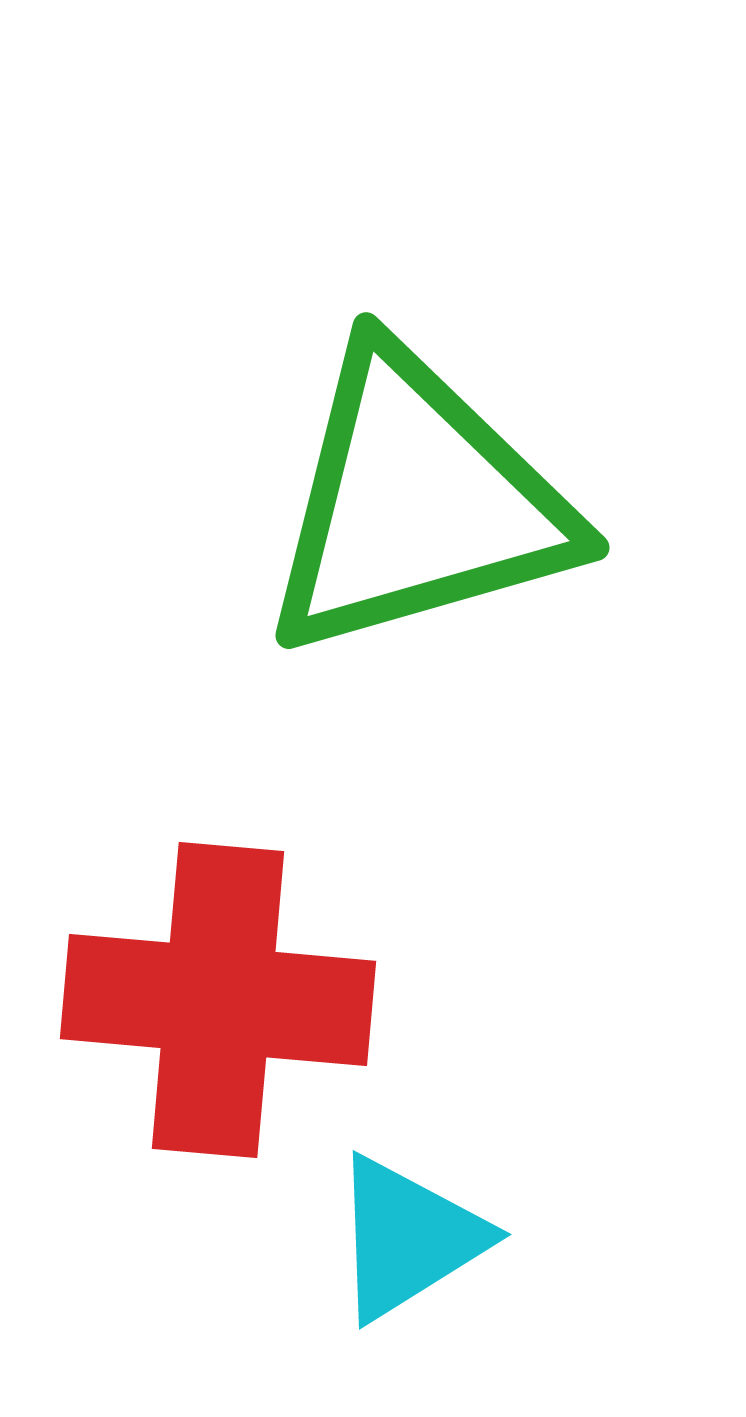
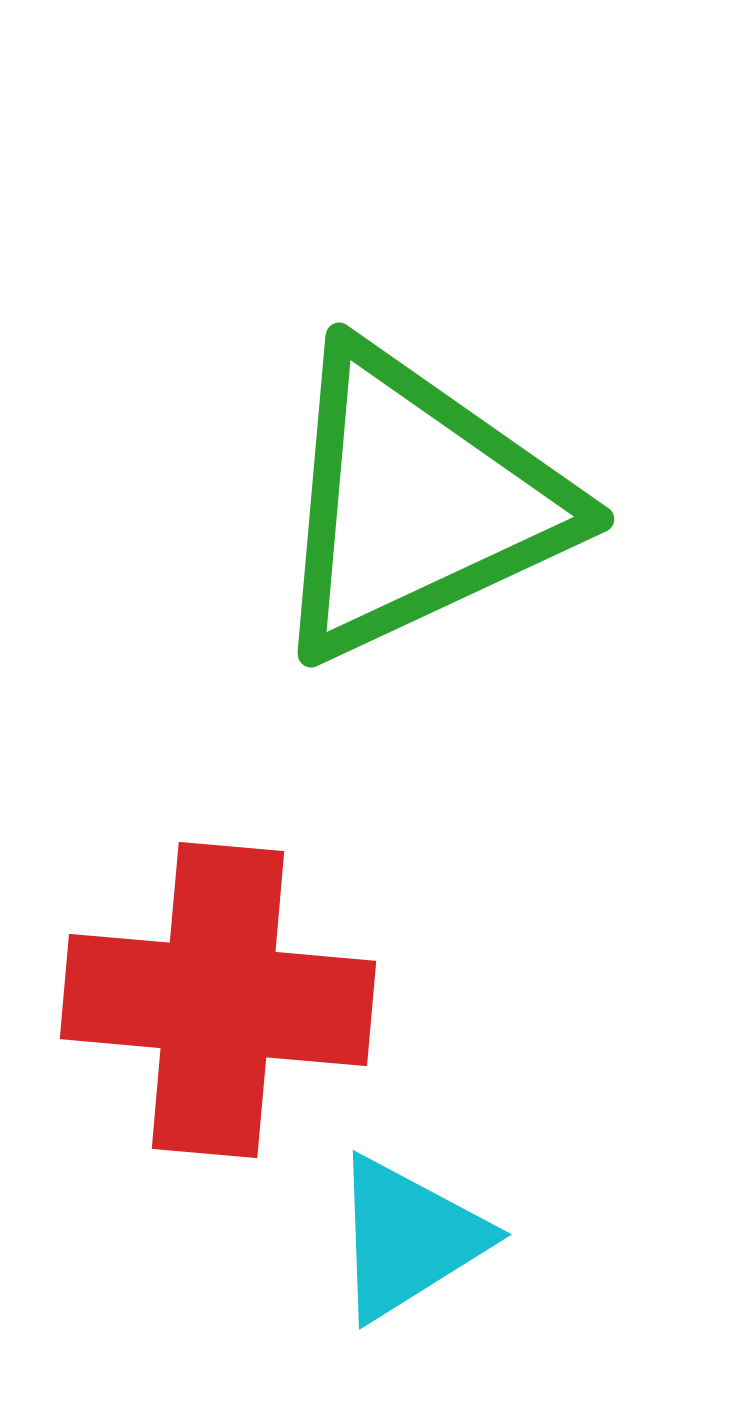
green triangle: rotated 9 degrees counterclockwise
